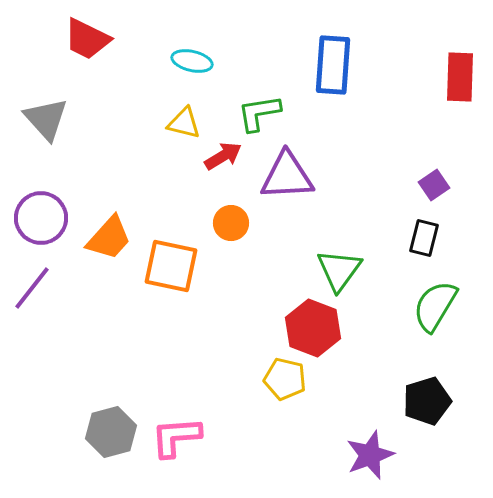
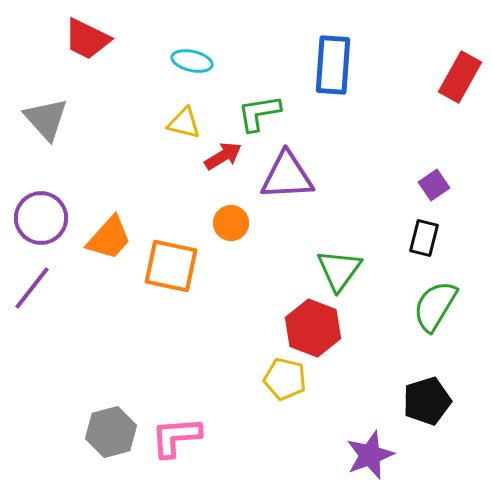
red rectangle: rotated 27 degrees clockwise
